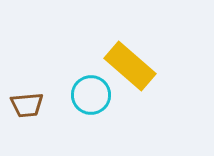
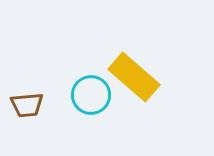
yellow rectangle: moved 4 px right, 11 px down
